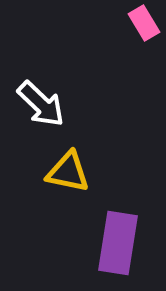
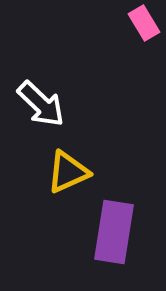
yellow triangle: rotated 36 degrees counterclockwise
purple rectangle: moved 4 px left, 11 px up
